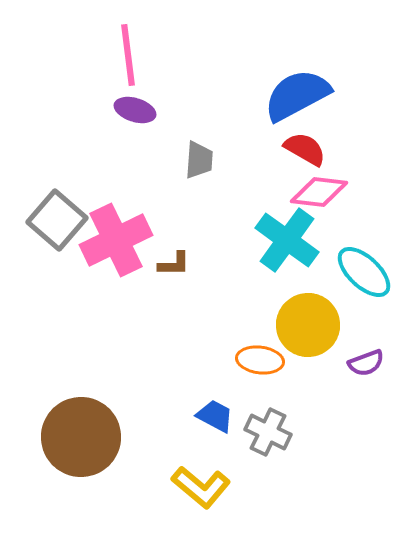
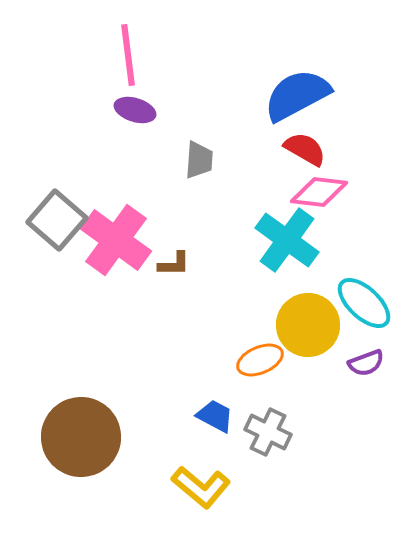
pink cross: rotated 28 degrees counterclockwise
cyan ellipse: moved 31 px down
orange ellipse: rotated 30 degrees counterclockwise
